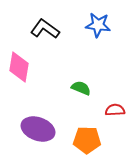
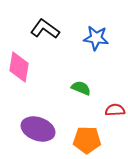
blue star: moved 2 px left, 13 px down
